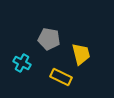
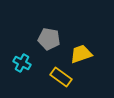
yellow trapezoid: rotated 95 degrees counterclockwise
yellow rectangle: rotated 10 degrees clockwise
